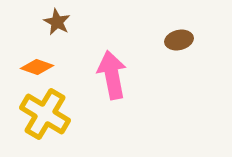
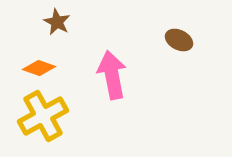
brown ellipse: rotated 40 degrees clockwise
orange diamond: moved 2 px right, 1 px down
yellow cross: moved 2 px left, 2 px down; rotated 30 degrees clockwise
